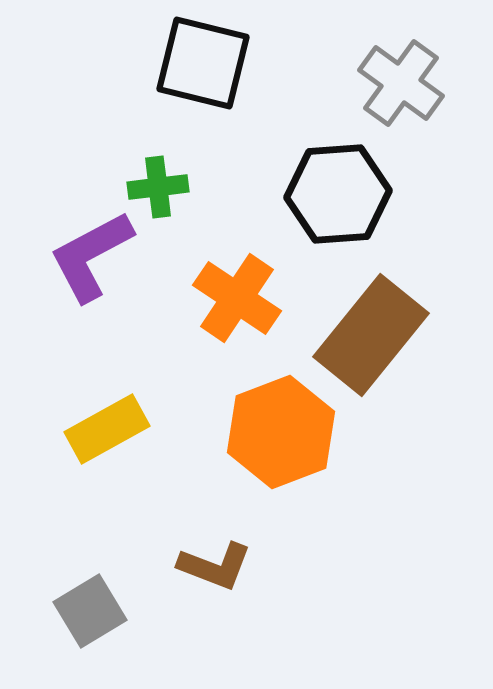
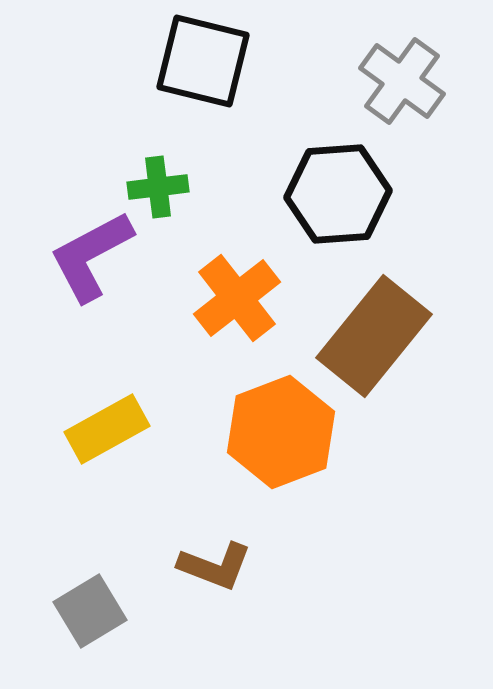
black square: moved 2 px up
gray cross: moved 1 px right, 2 px up
orange cross: rotated 18 degrees clockwise
brown rectangle: moved 3 px right, 1 px down
